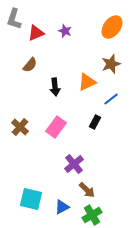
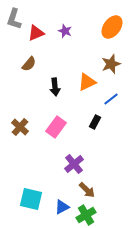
brown semicircle: moved 1 px left, 1 px up
green cross: moved 6 px left
